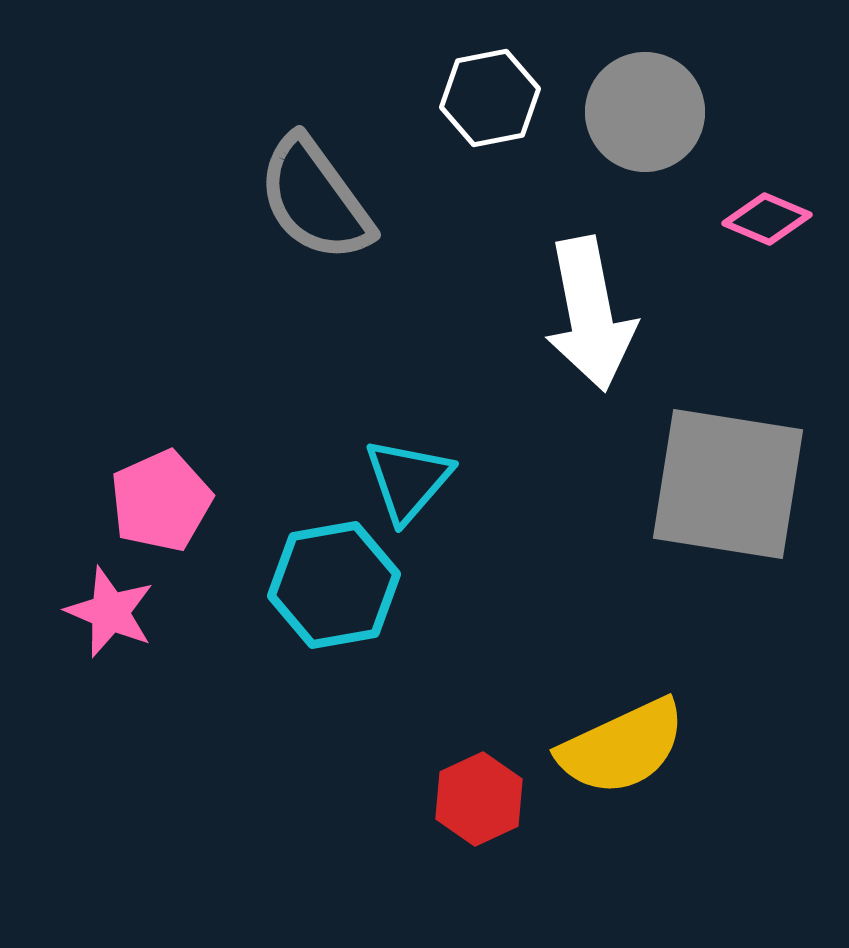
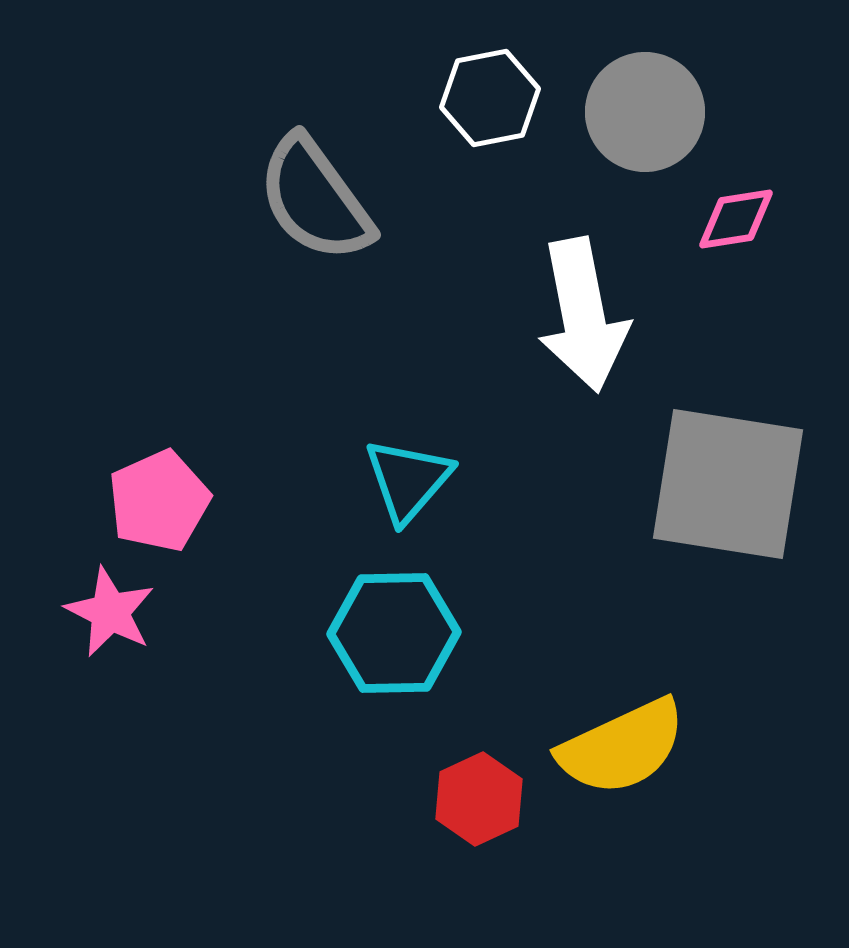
pink diamond: moved 31 px left; rotated 32 degrees counterclockwise
white arrow: moved 7 px left, 1 px down
pink pentagon: moved 2 px left
cyan hexagon: moved 60 px right, 48 px down; rotated 9 degrees clockwise
pink star: rotated 4 degrees clockwise
